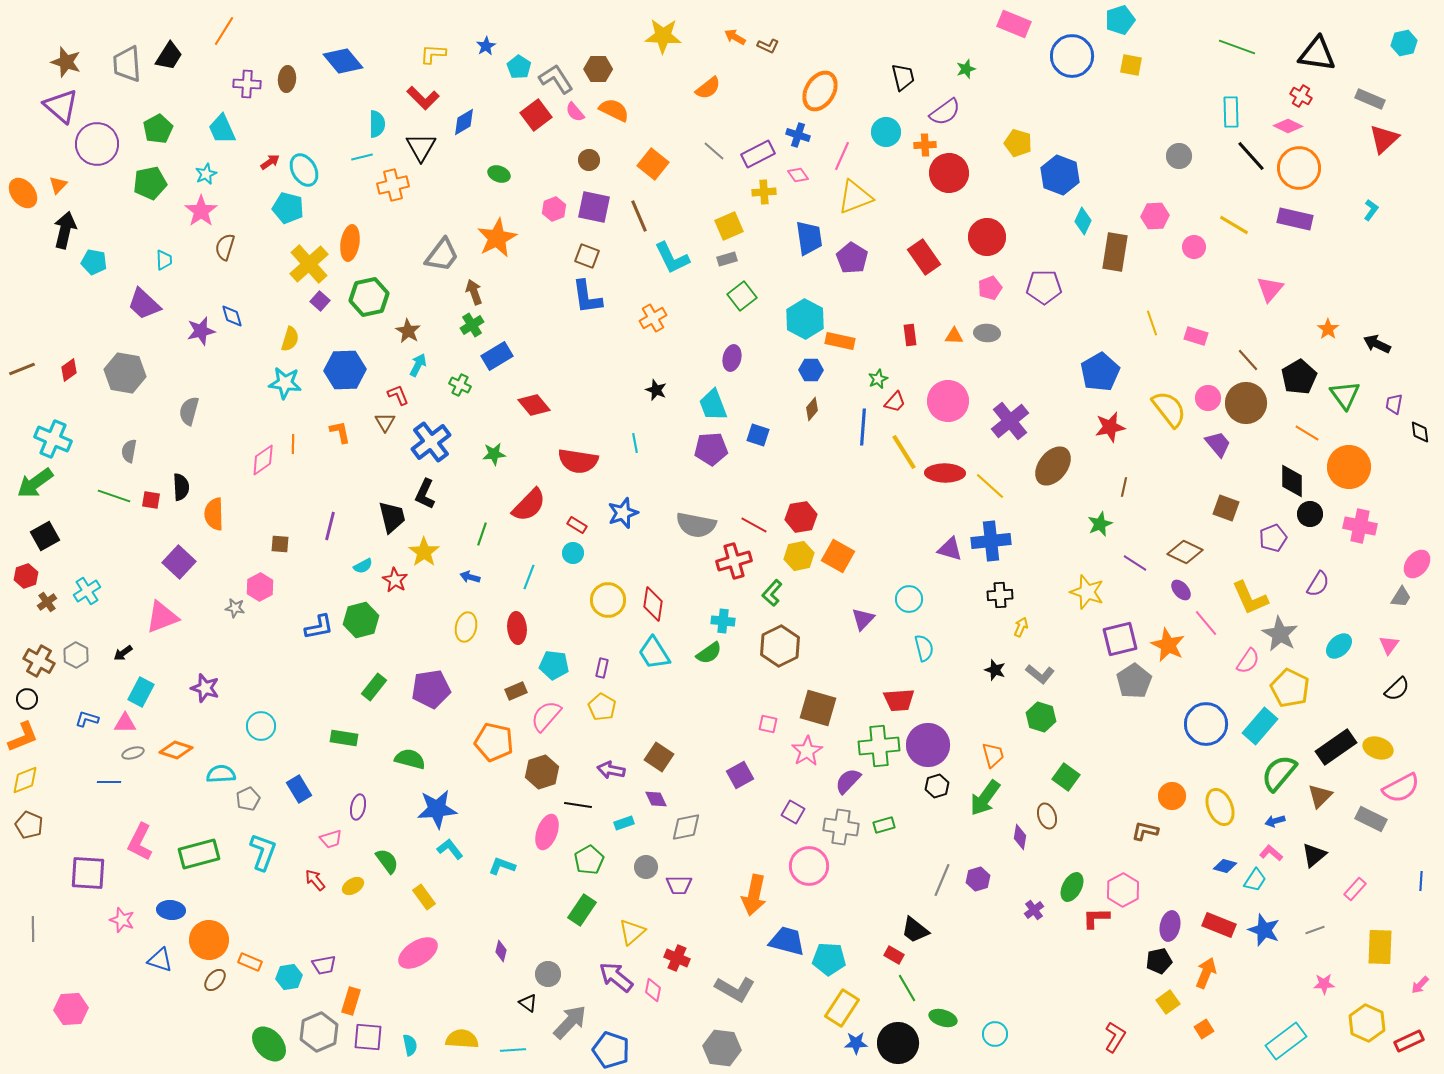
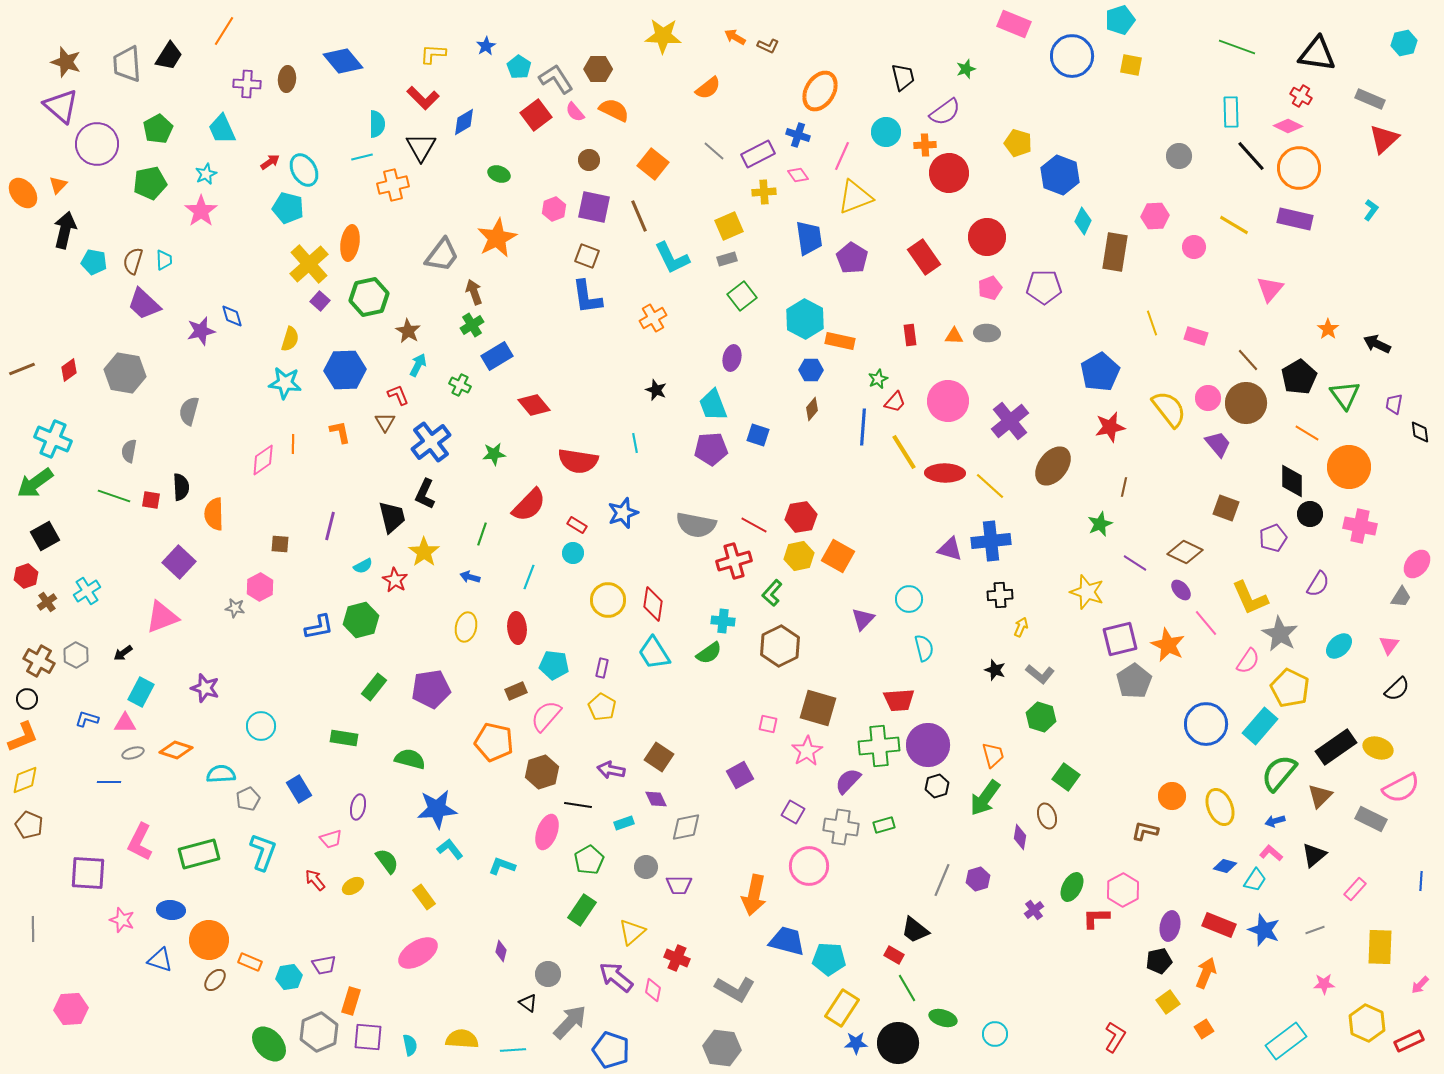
brown semicircle at (225, 247): moved 92 px left, 14 px down
